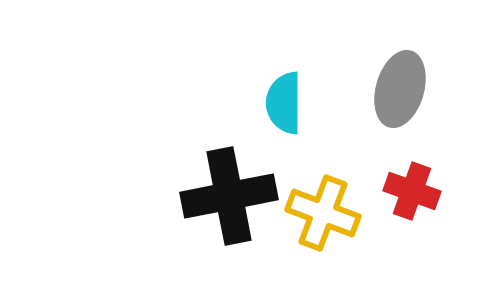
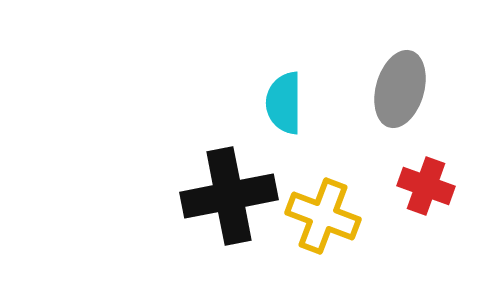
red cross: moved 14 px right, 5 px up
yellow cross: moved 3 px down
